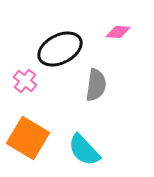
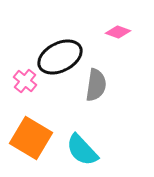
pink diamond: rotated 15 degrees clockwise
black ellipse: moved 8 px down
orange square: moved 3 px right
cyan semicircle: moved 2 px left
